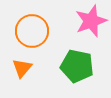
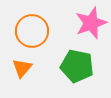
pink star: moved 2 px down
